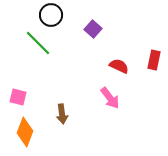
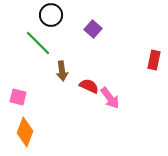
red semicircle: moved 30 px left, 20 px down
brown arrow: moved 43 px up
